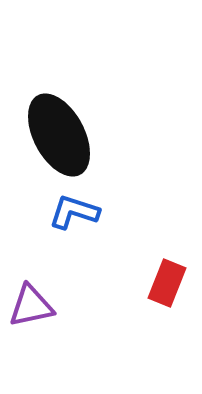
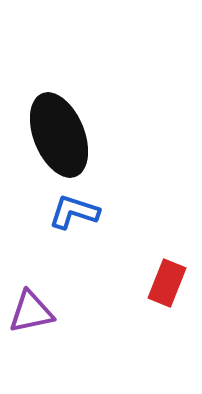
black ellipse: rotated 6 degrees clockwise
purple triangle: moved 6 px down
